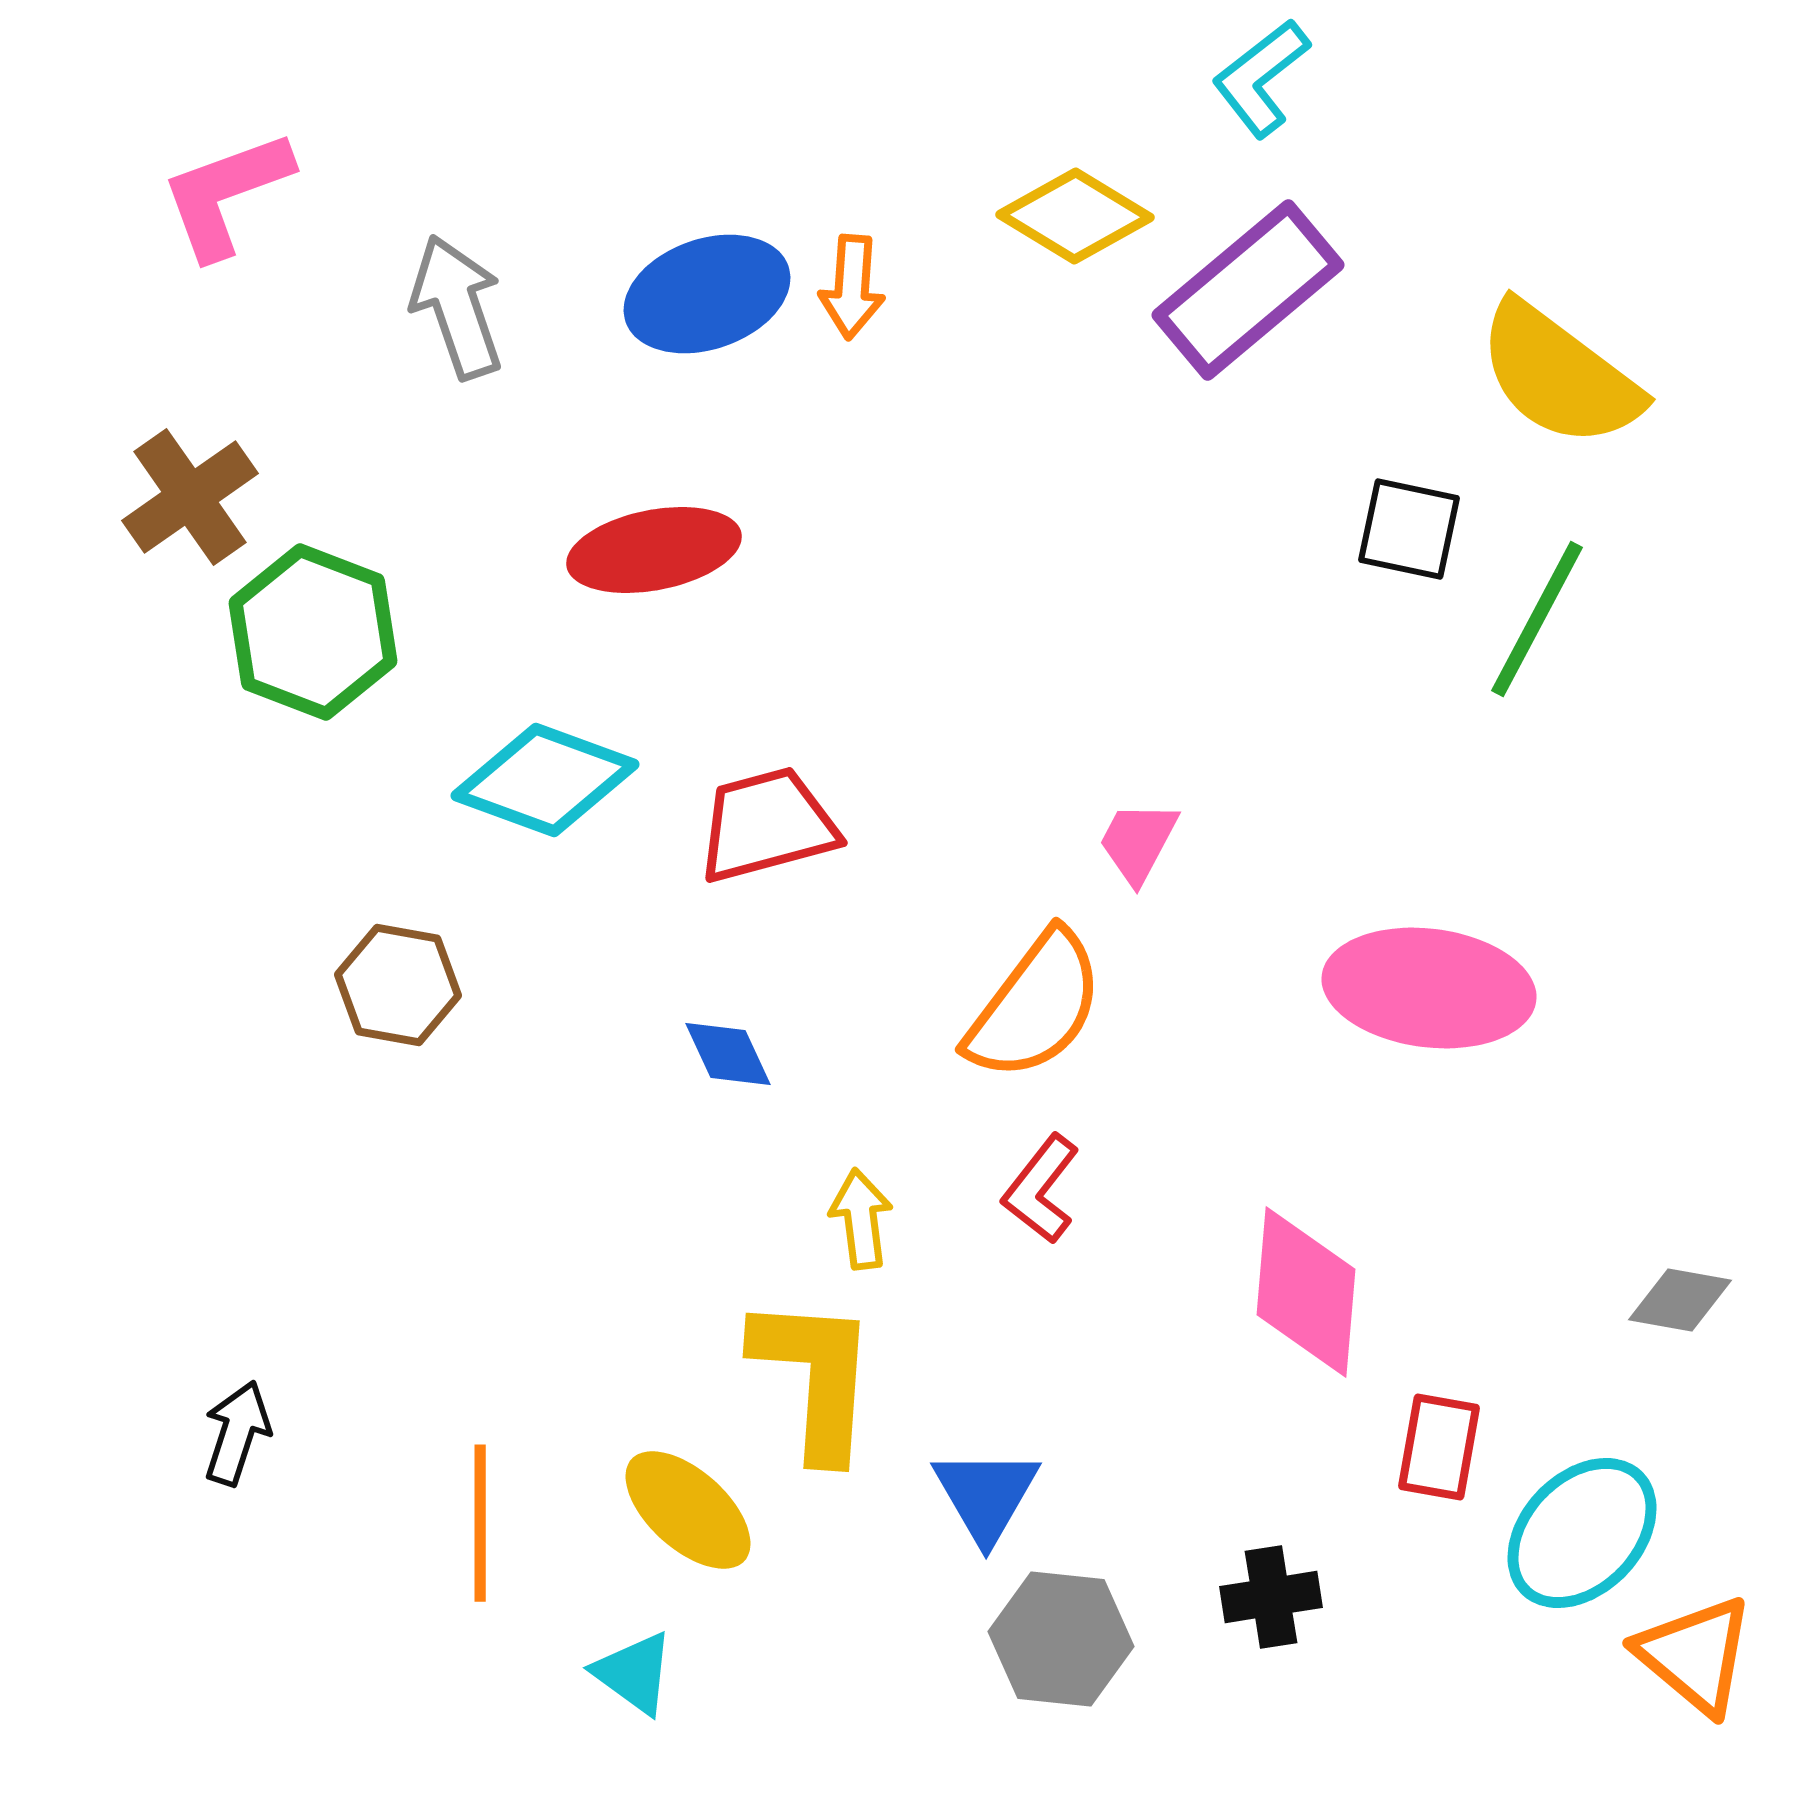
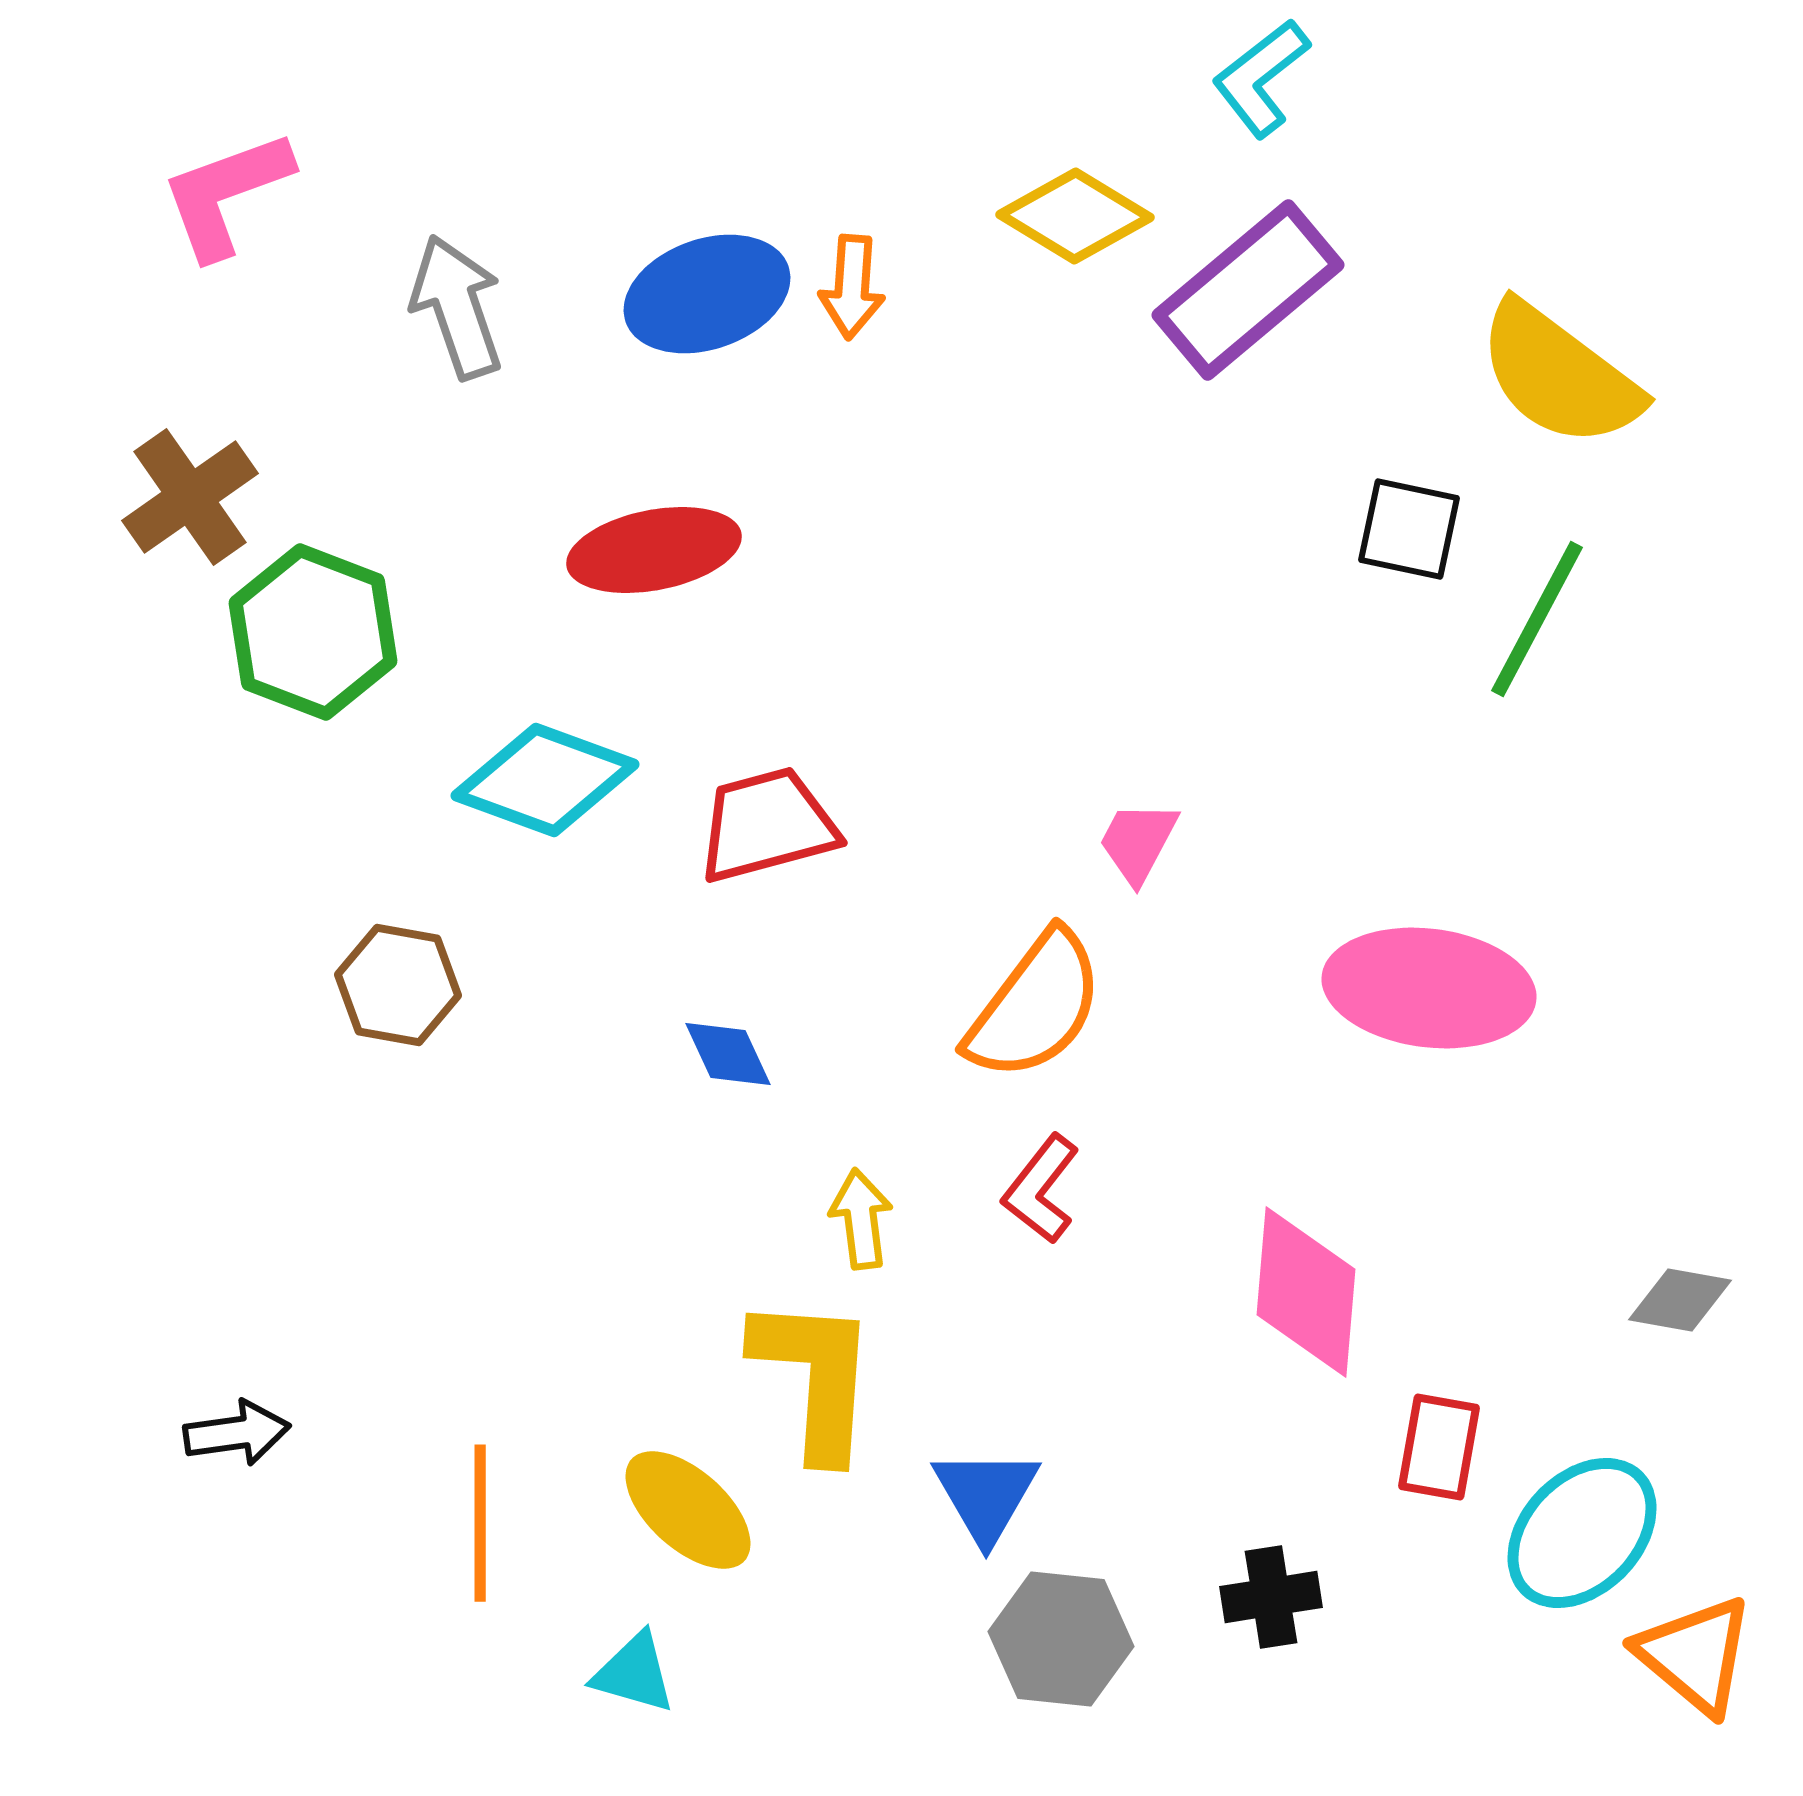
black arrow: rotated 64 degrees clockwise
cyan triangle: rotated 20 degrees counterclockwise
